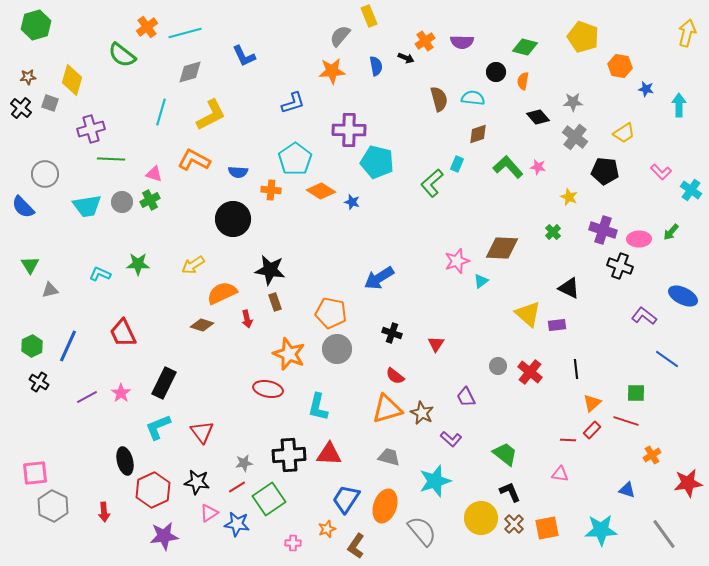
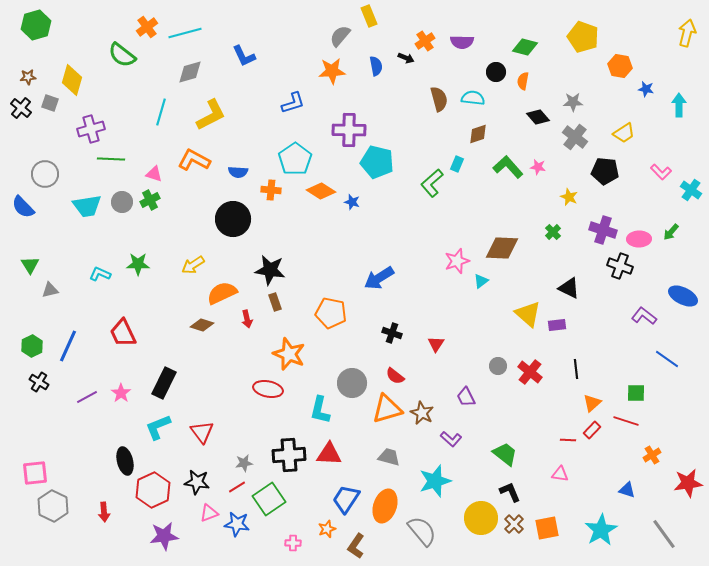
gray circle at (337, 349): moved 15 px right, 34 px down
cyan L-shape at (318, 407): moved 2 px right, 3 px down
pink triangle at (209, 513): rotated 12 degrees clockwise
cyan star at (601, 530): rotated 28 degrees counterclockwise
